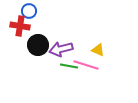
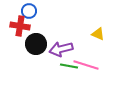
black circle: moved 2 px left, 1 px up
yellow triangle: moved 16 px up
